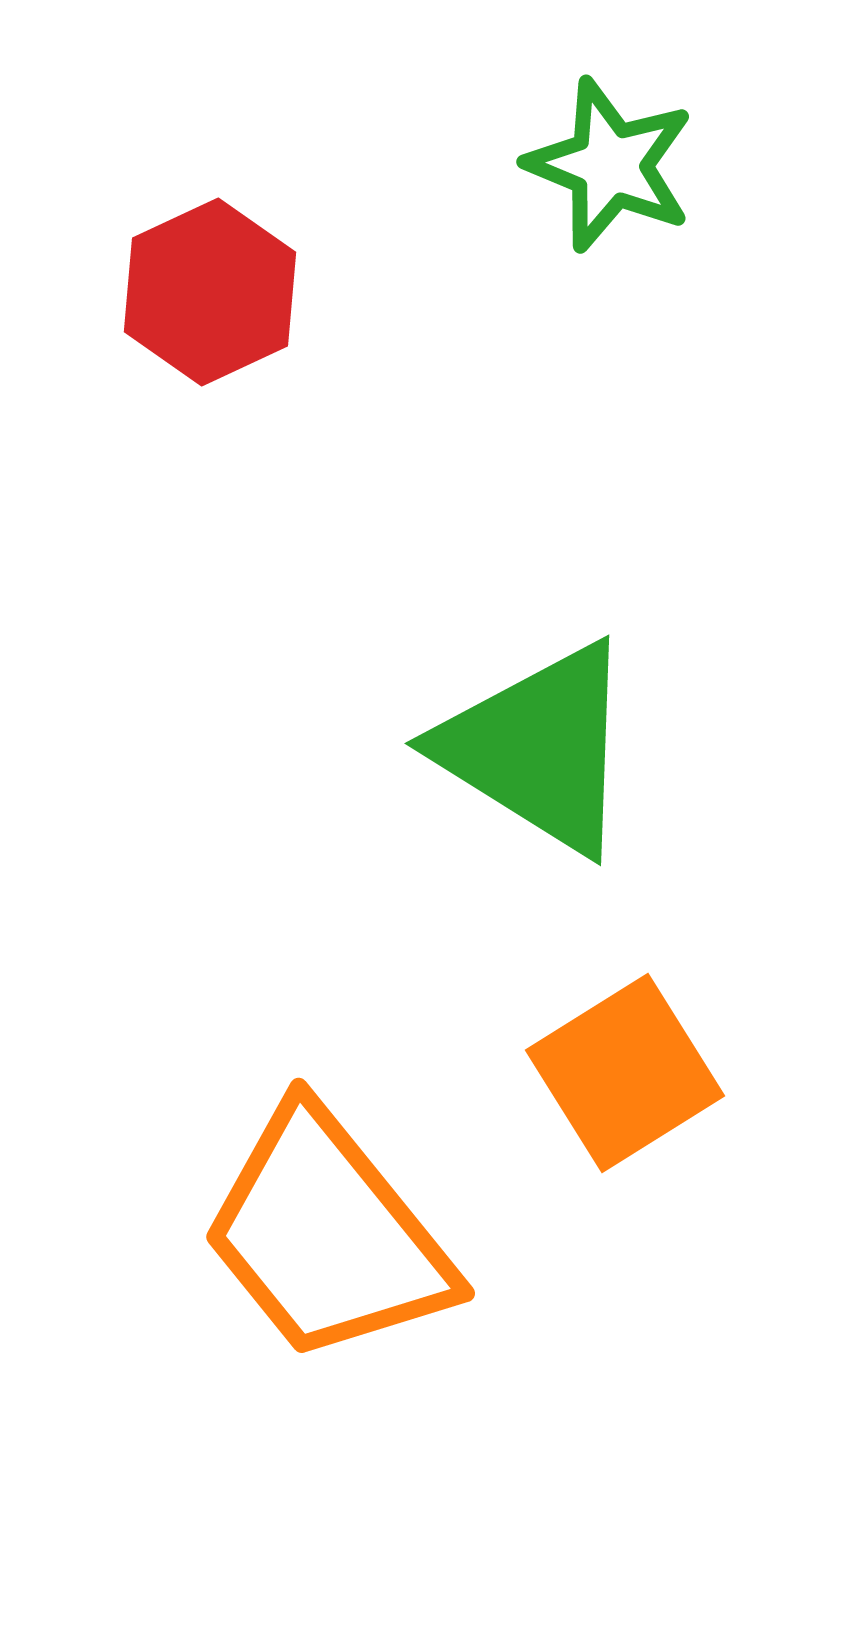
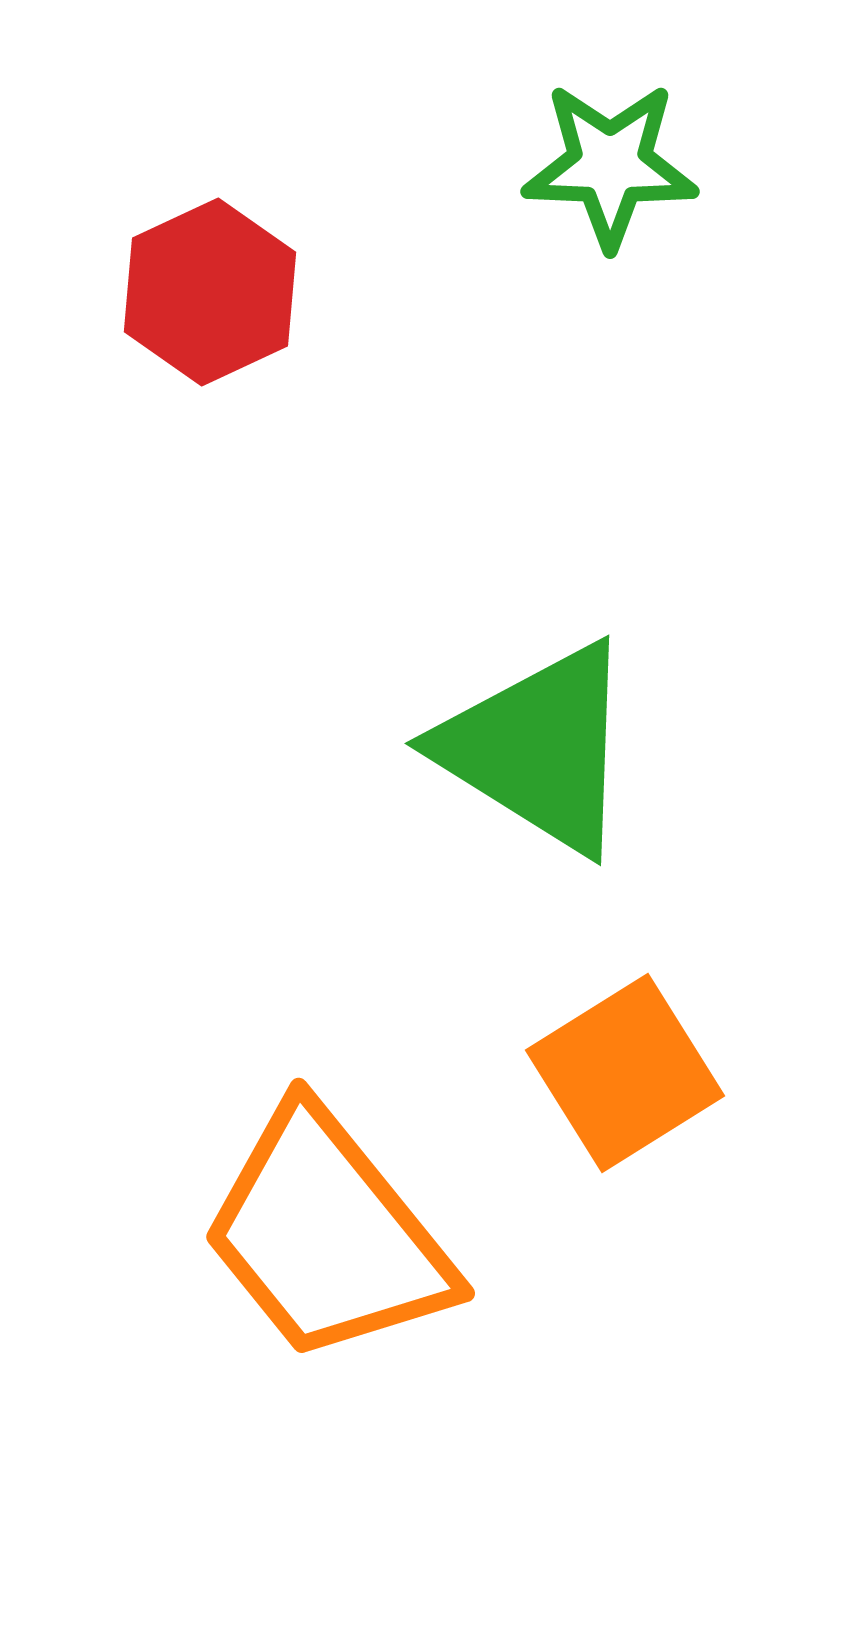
green star: rotated 20 degrees counterclockwise
